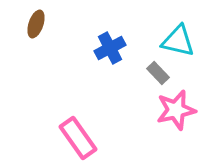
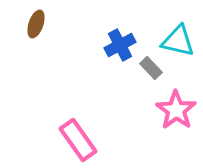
blue cross: moved 10 px right, 3 px up
gray rectangle: moved 7 px left, 5 px up
pink star: rotated 24 degrees counterclockwise
pink rectangle: moved 2 px down
